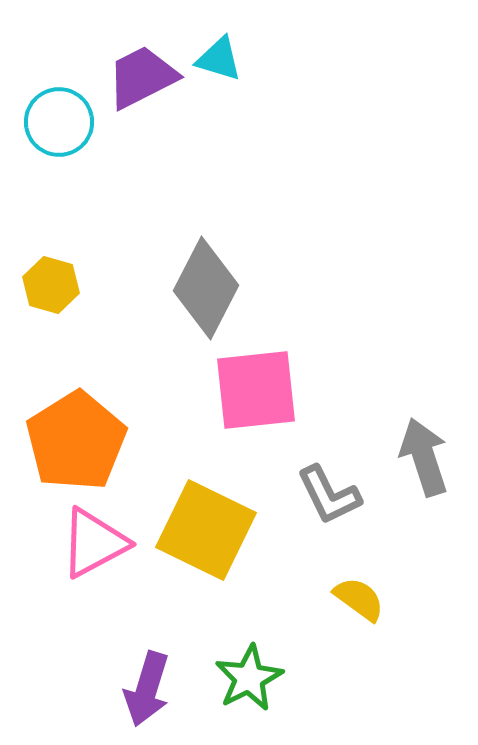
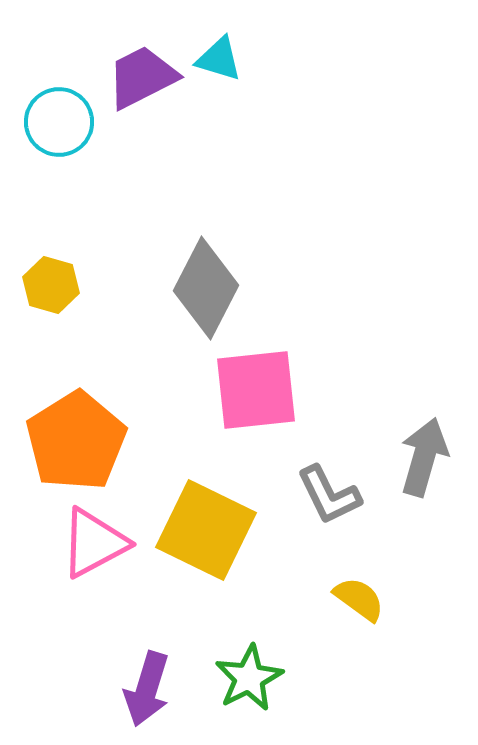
gray arrow: rotated 34 degrees clockwise
